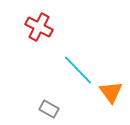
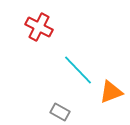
orange triangle: rotated 45 degrees clockwise
gray rectangle: moved 11 px right, 3 px down
